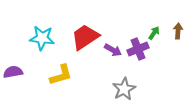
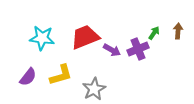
red trapezoid: rotated 12 degrees clockwise
purple arrow: moved 1 px left
purple semicircle: moved 15 px right, 5 px down; rotated 138 degrees clockwise
gray star: moved 30 px left
